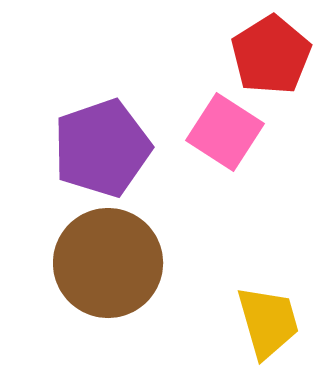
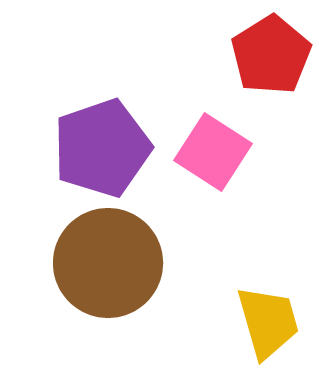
pink square: moved 12 px left, 20 px down
